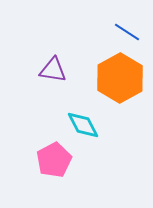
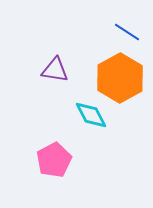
purple triangle: moved 2 px right
cyan diamond: moved 8 px right, 10 px up
